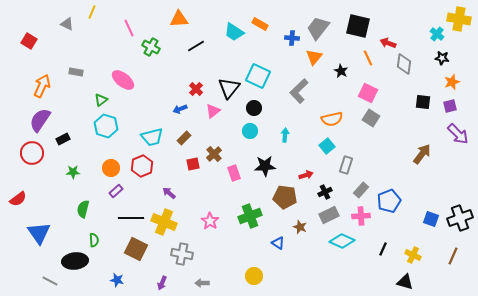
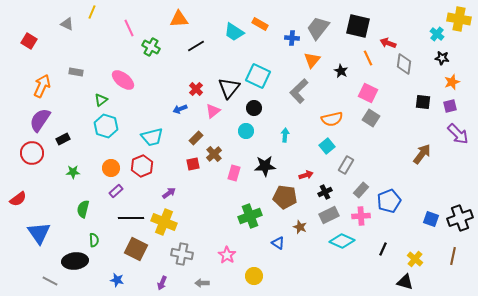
orange triangle at (314, 57): moved 2 px left, 3 px down
cyan circle at (250, 131): moved 4 px left
brown rectangle at (184, 138): moved 12 px right
gray rectangle at (346, 165): rotated 12 degrees clockwise
pink rectangle at (234, 173): rotated 35 degrees clockwise
purple arrow at (169, 193): rotated 104 degrees clockwise
pink star at (210, 221): moved 17 px right, 34 px down
yellow cross at (413, 255): moved 2 px right, 4 px down; rotated 14 degrees clockwise
brown line at (453, 256): rotated 12 degrees counterclockwise
